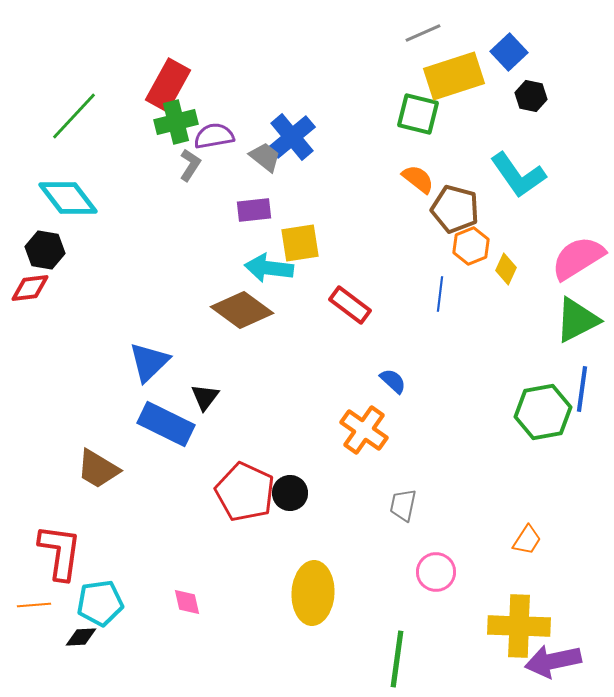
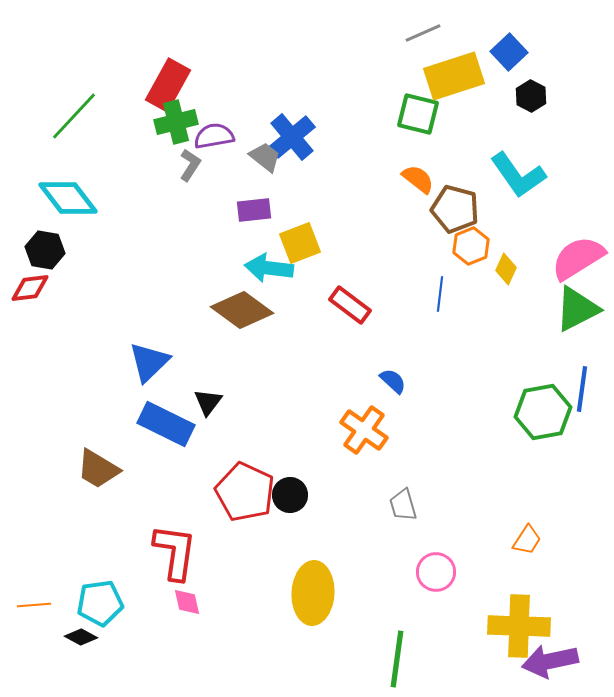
black hexagon at (531, 96): rotated 16 degrees clockwise
yellow square at (300, 243): rotated 12 degrees counterclockwise
green triangle at (577, 320): moved 11 px up
black triangle at (205, 397): moved 3 px right, 5 px down
black circle at (290, 493): moved 2 px down
gray trapezoid at (403, 505): rotated 28 degrees counterclockwise
red L-shape at (60, 552): moved 115 px right
black diamond at (81, 637): rotated 32 degrees clockwise
purple arrow at (553, 661): moved 3 px left
